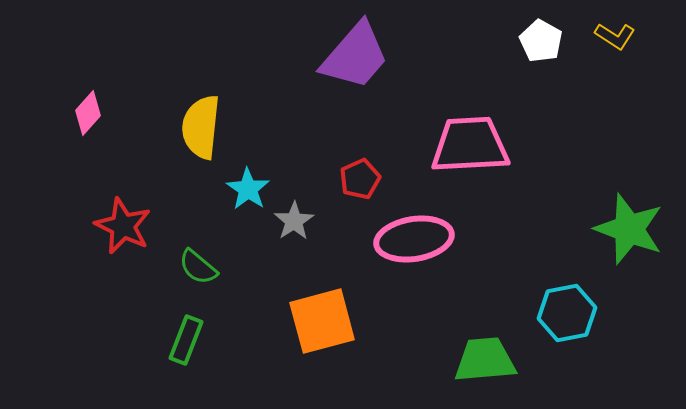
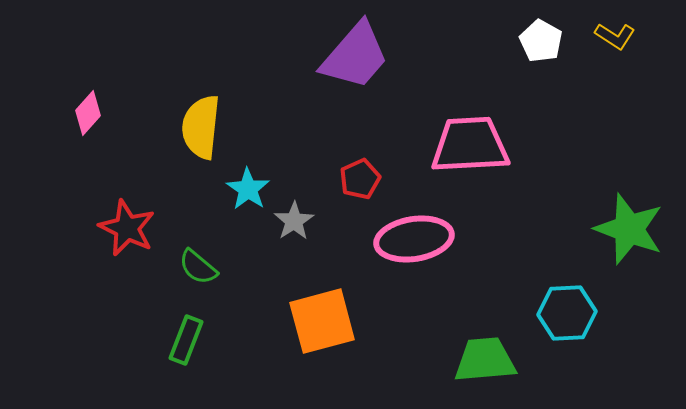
red star: moved 4 px right, 2 px down
cyan hexagon: rotated 8 degrees clockwise
